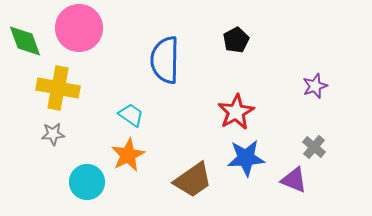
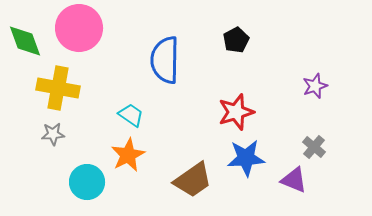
red star: rotated 12 degrees clockwise
